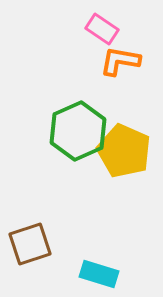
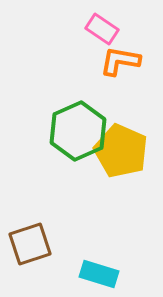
yellow pentagon: moved 3 px left
